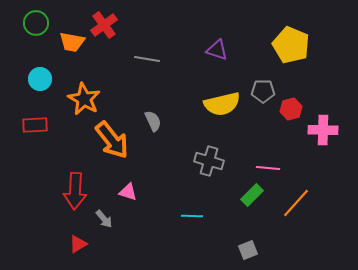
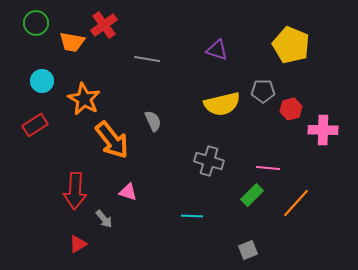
cyan circle: moved 2 px right, 2 px down
red rectangle: rotated 30 degrees counterclockwise
